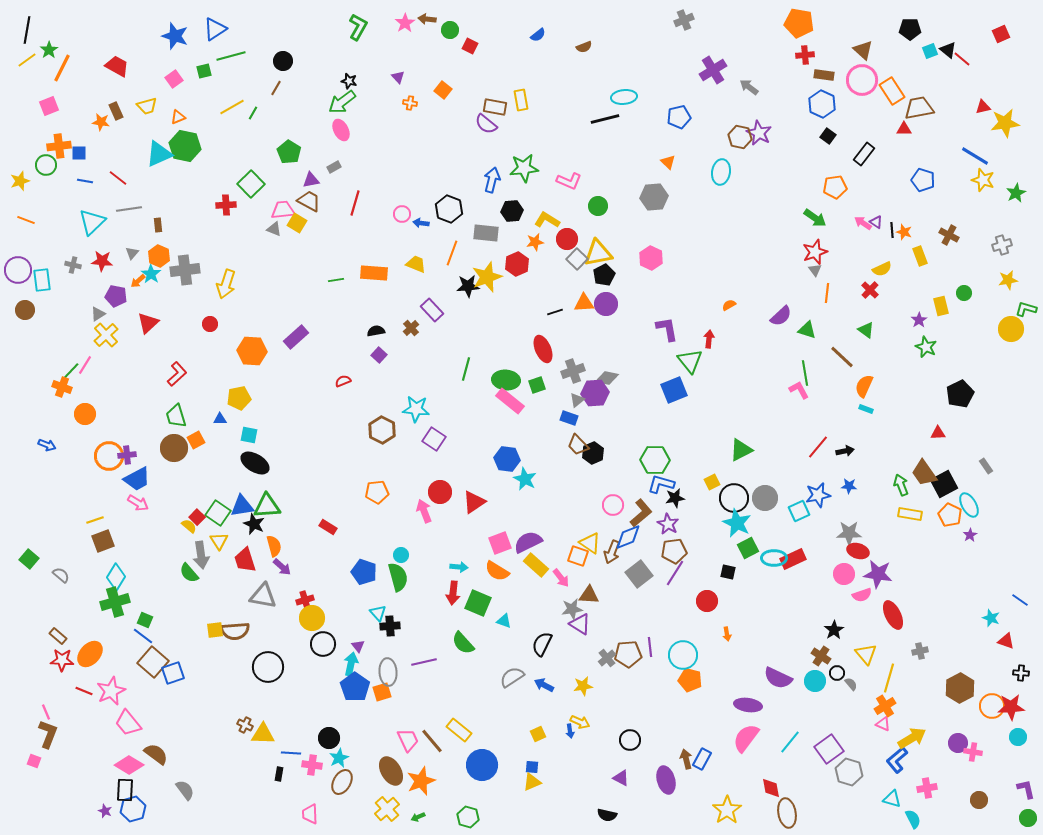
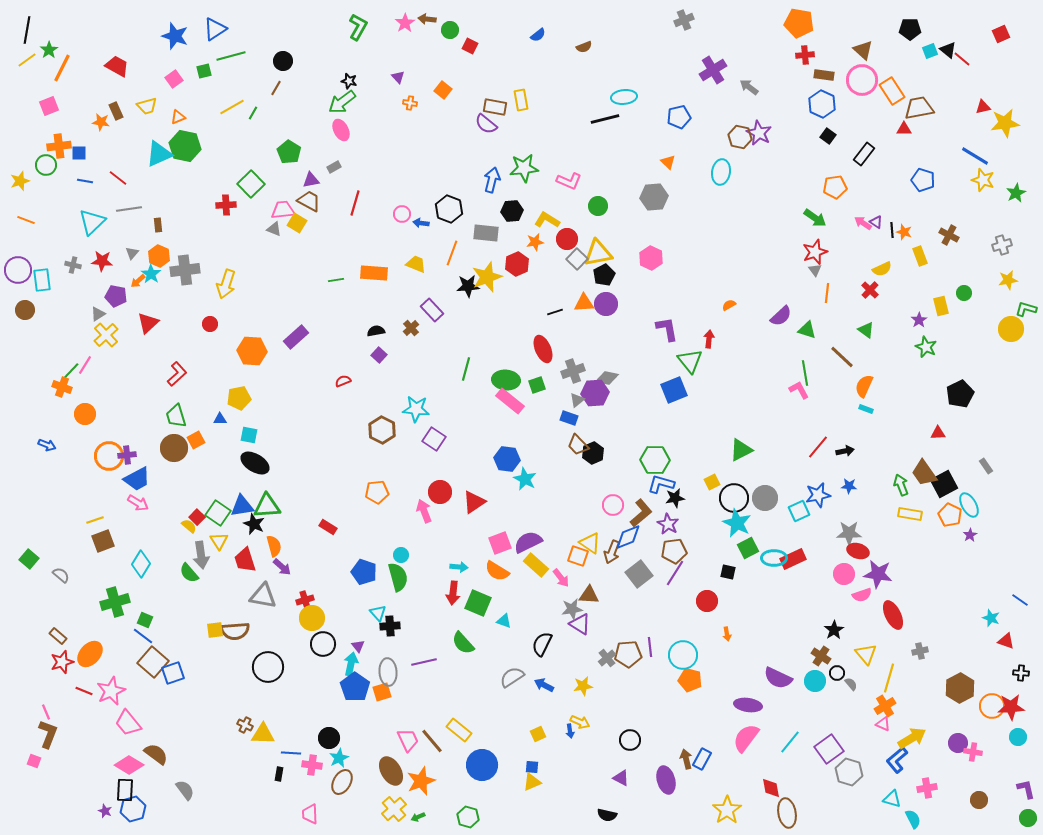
cyan diamond at (116, 577): moved 25 px right, 13 px up
red star at (62, 660): moved 2 px down; rotated 20 degrees counterclockwise
yellow cross at (387, 809): moved 7 px right
